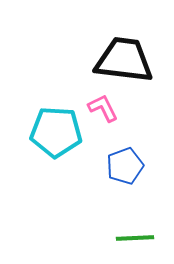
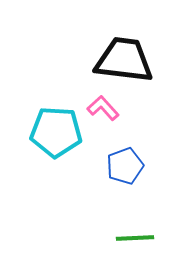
pink L-shape: rotated 16 degrees counterclockwise
